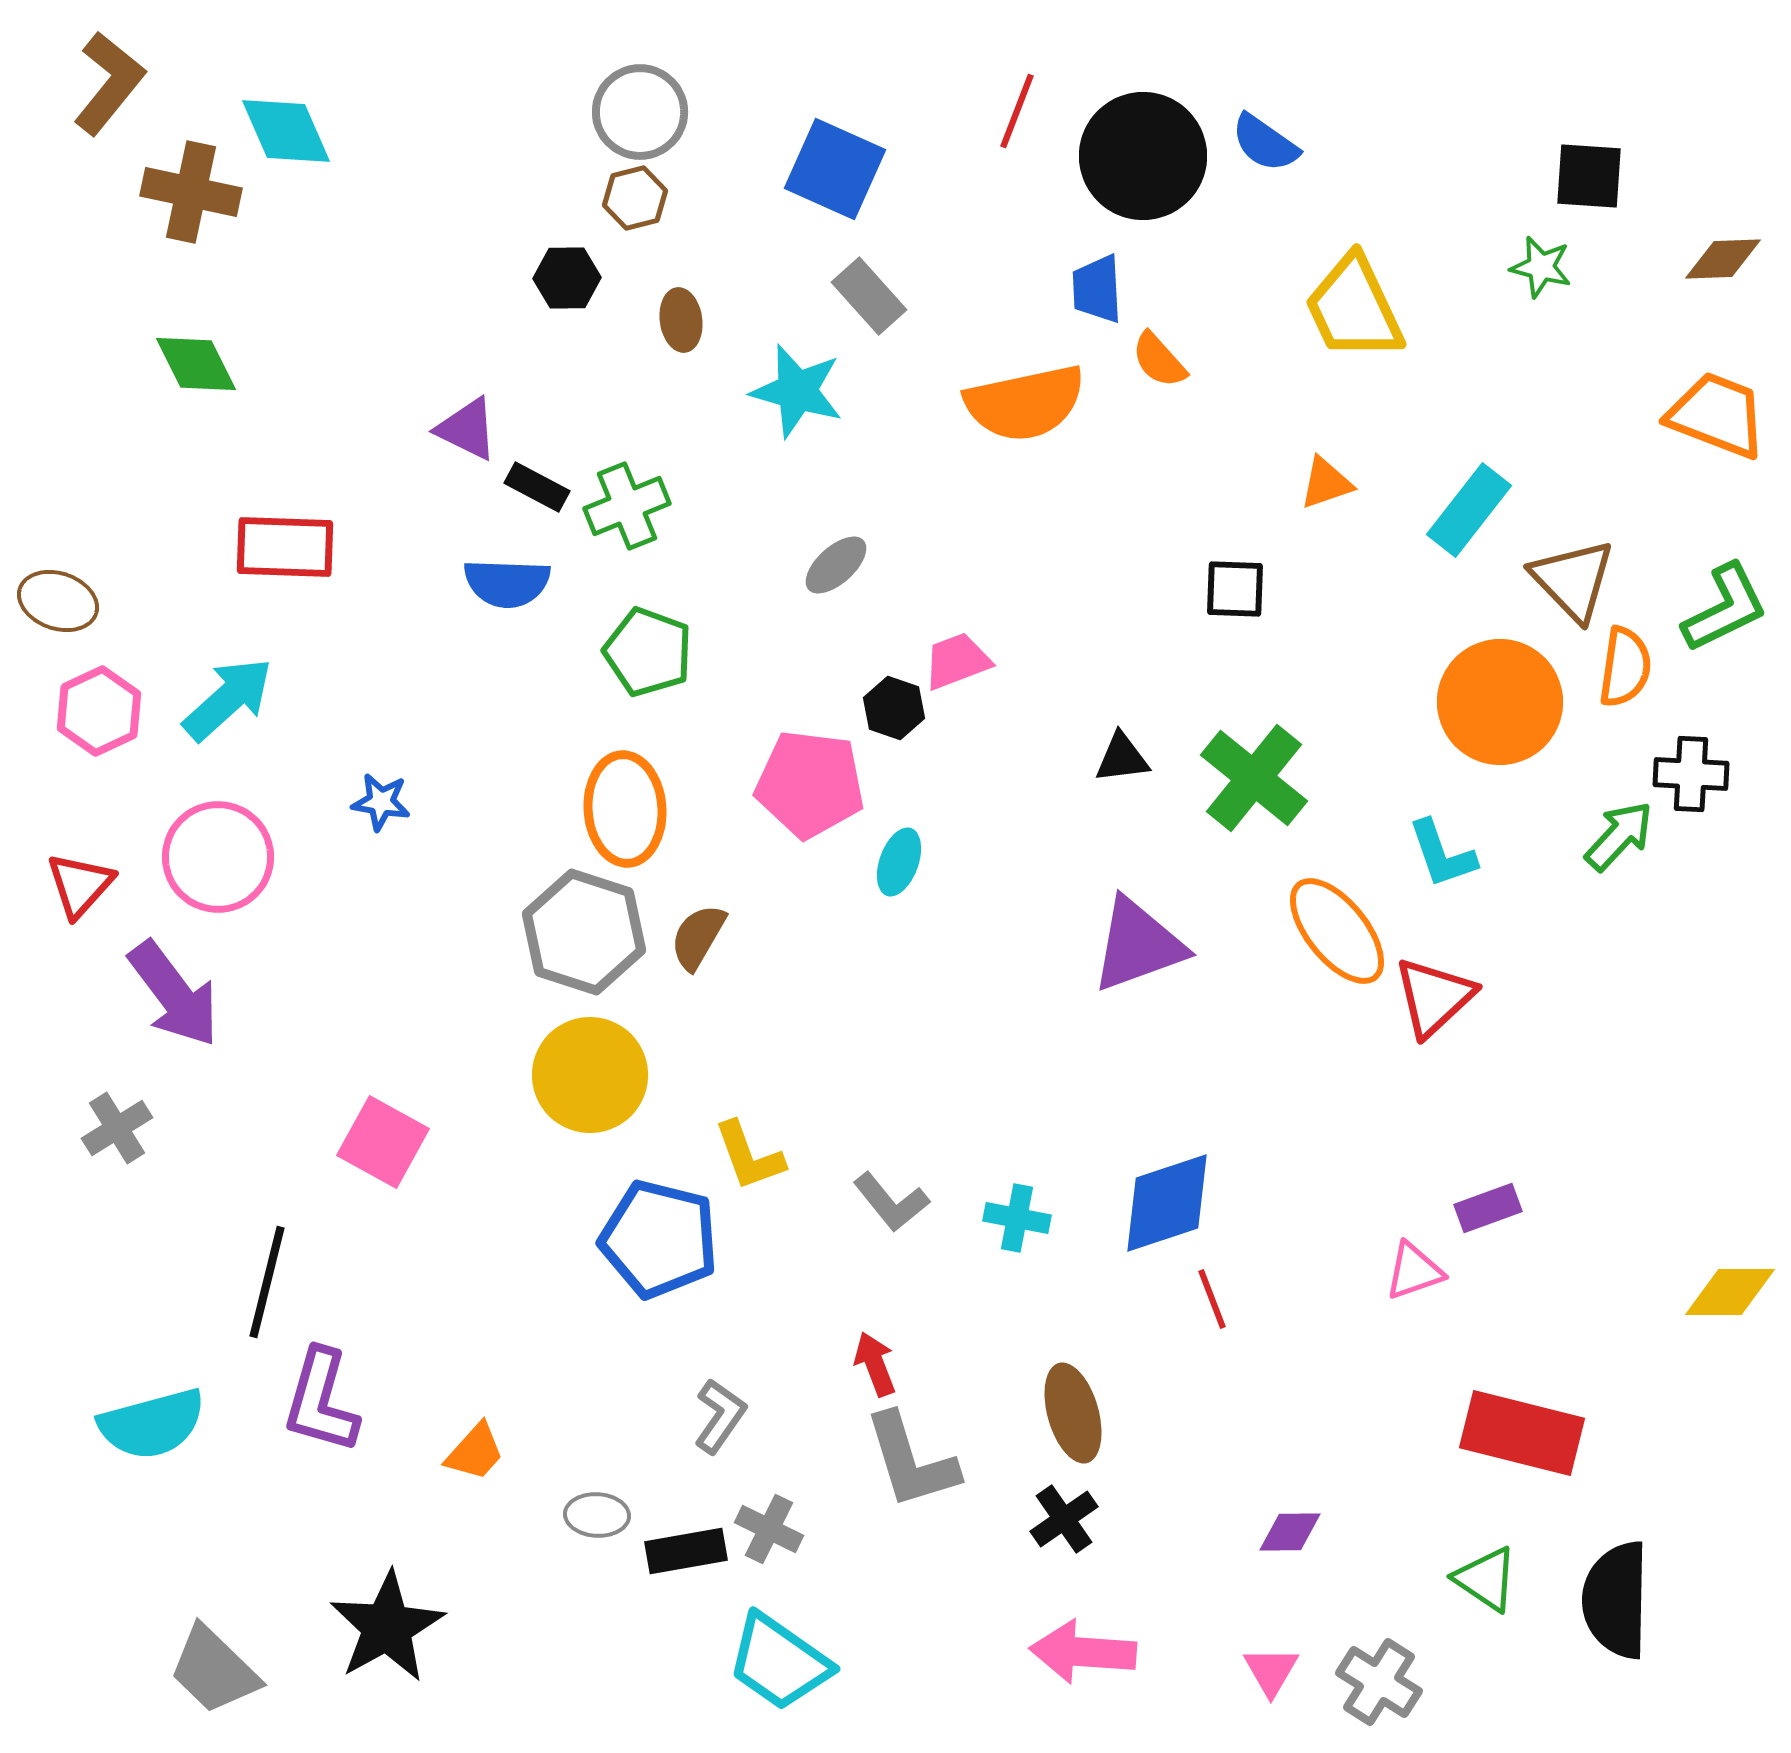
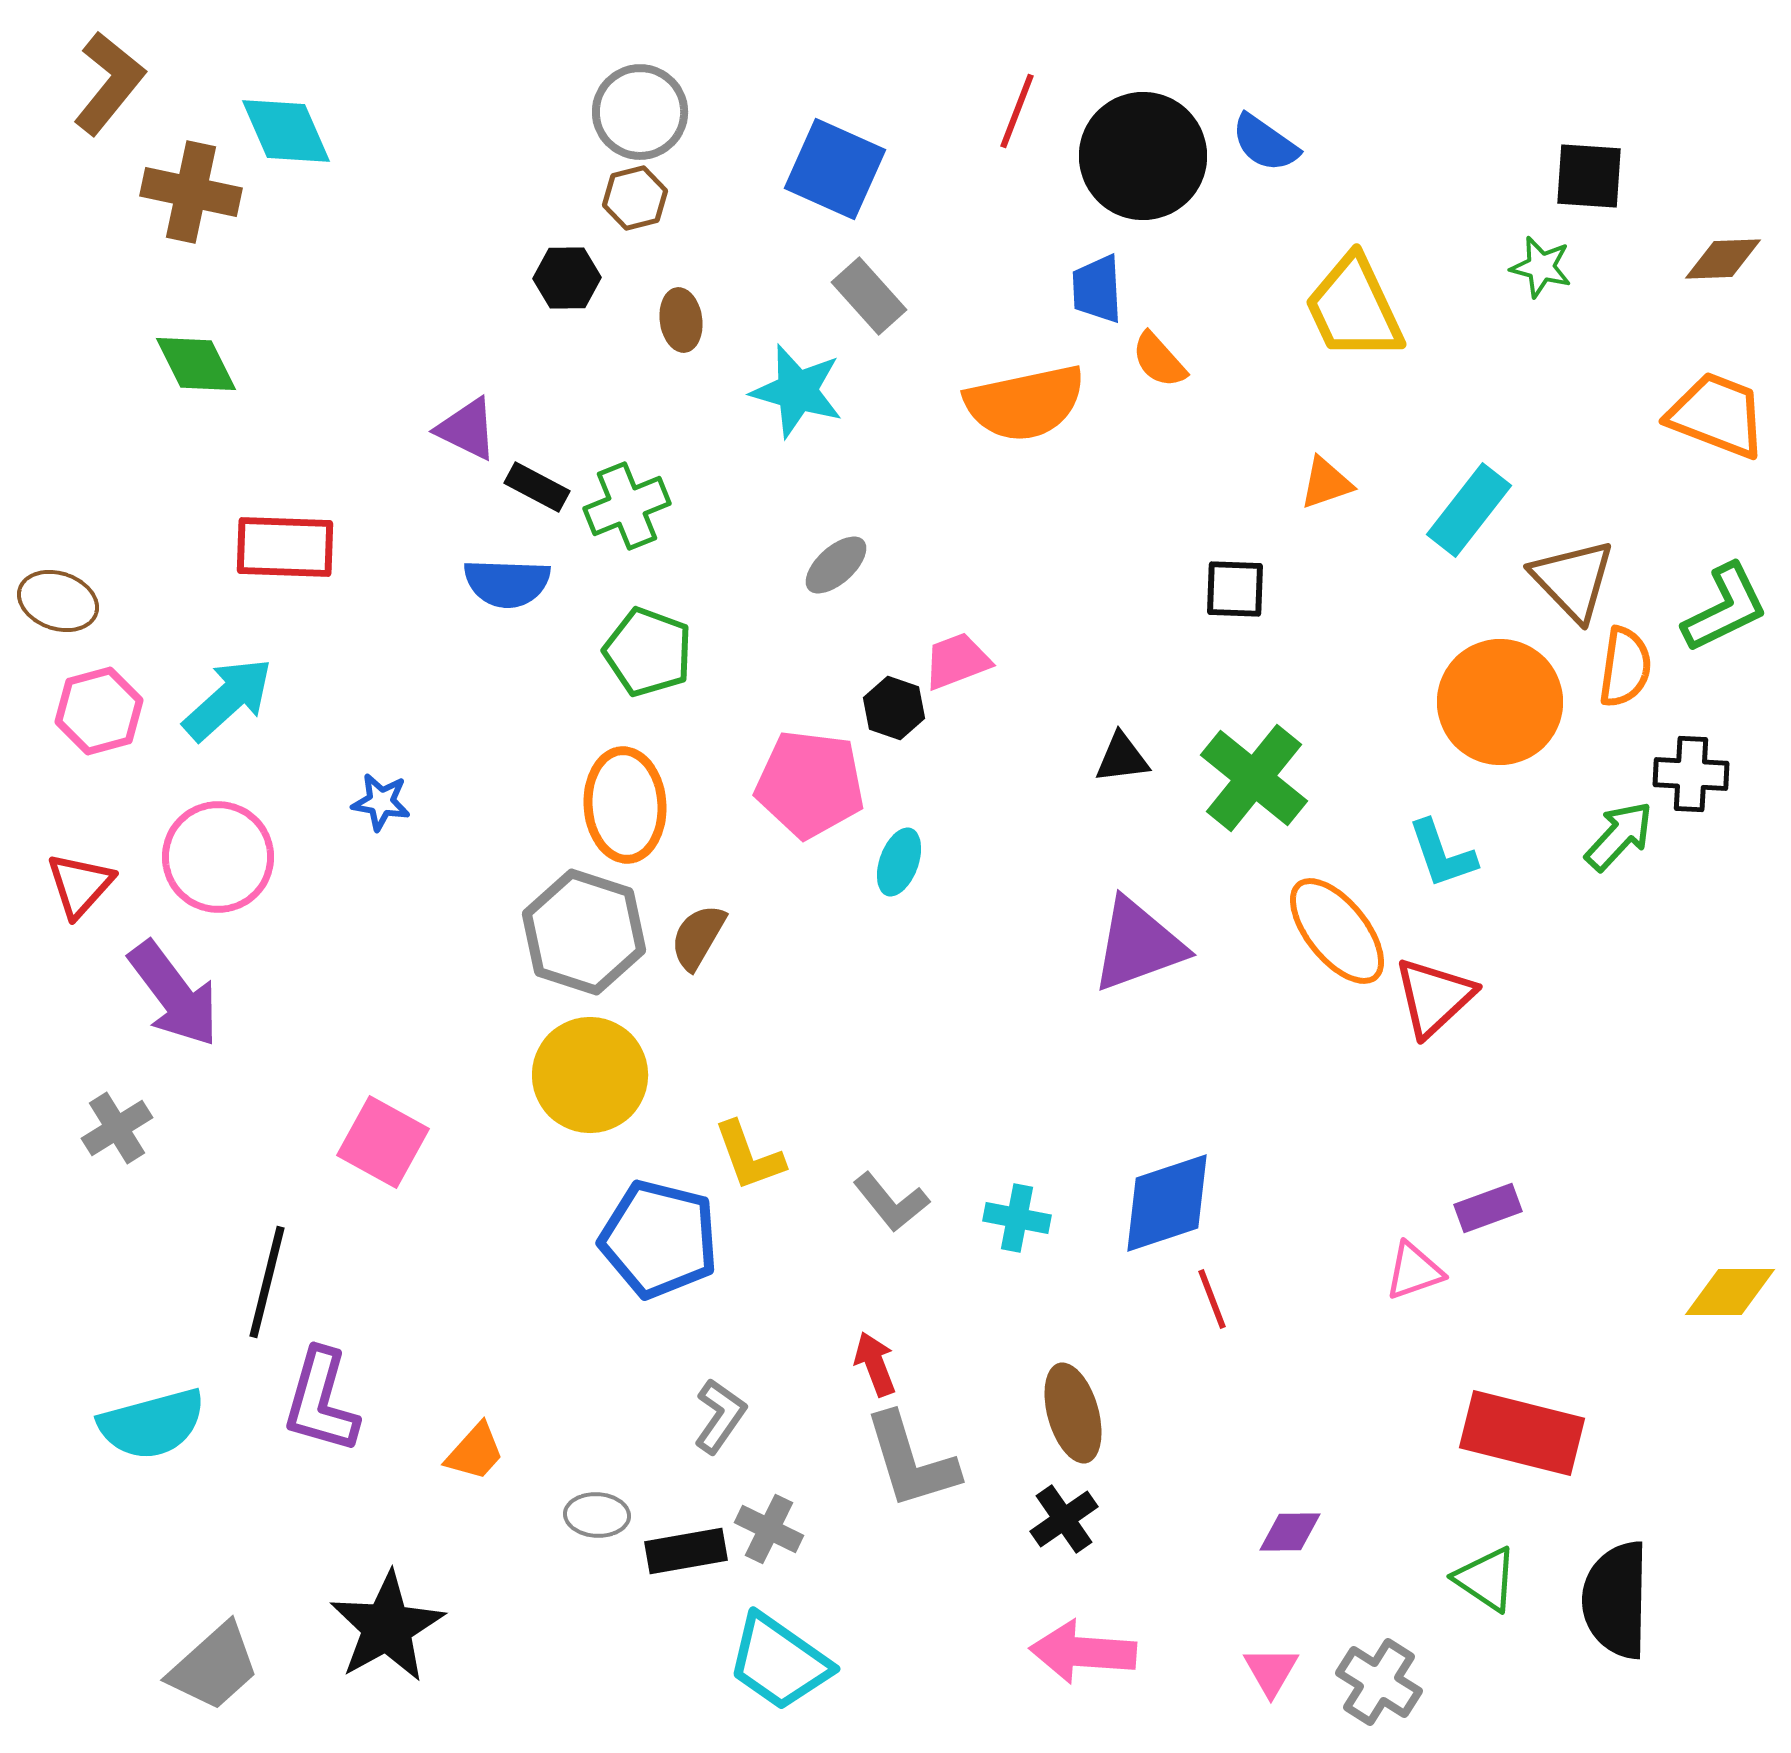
pink hexagon at (99, 711): rotated 10 degrees clockwise
orange ellipse at (625, 809): moved 4 px up
gray trapezoid at (214, 1670): moved 3 px up; rotated 86 degrees counterclockwise
